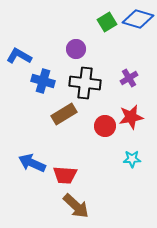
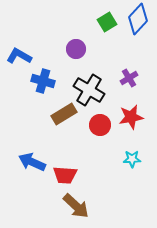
blue diamond: rotated 64 degrees counterclockwise
black cross: moved 4 px right, 7 px down; rotated 24 degrees clockwise
red circle: moved 5 px left, 1 px up
blue arrow: moved 1 px up
